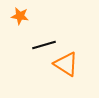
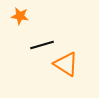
black line: moved 2 px left
